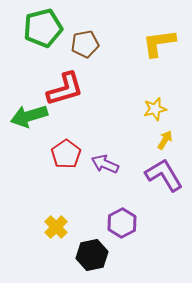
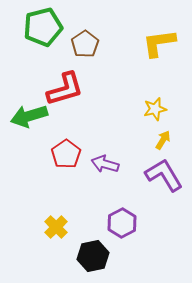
green pentagon: moved 1 px up
brown pentagon: rotated 24 degrees counterclockwise
yellow arrow: moved 2 px left
purple arrow: rotated 8 degrees counterclockwise
black hexagon: moved 1 px right, 1 px down
